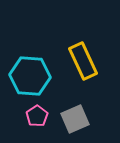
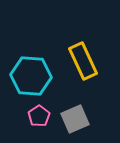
cyan hexagon: moved 1 px right
pink pentagon: moved 2 px right
